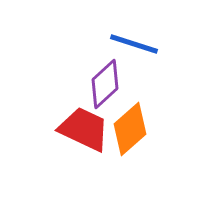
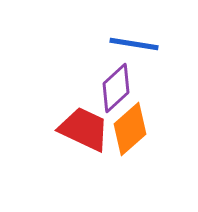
blue line: rotated 9 degrees counterclockwise
purple diamond: moved 11 px right, 4 px down
